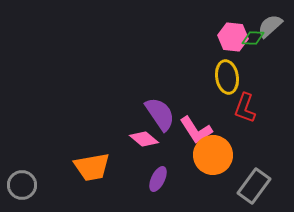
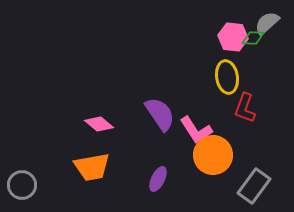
gray semicircle: moved 3 px left, 3 px up
pink diamond: moved 45 px left, 15 px up
